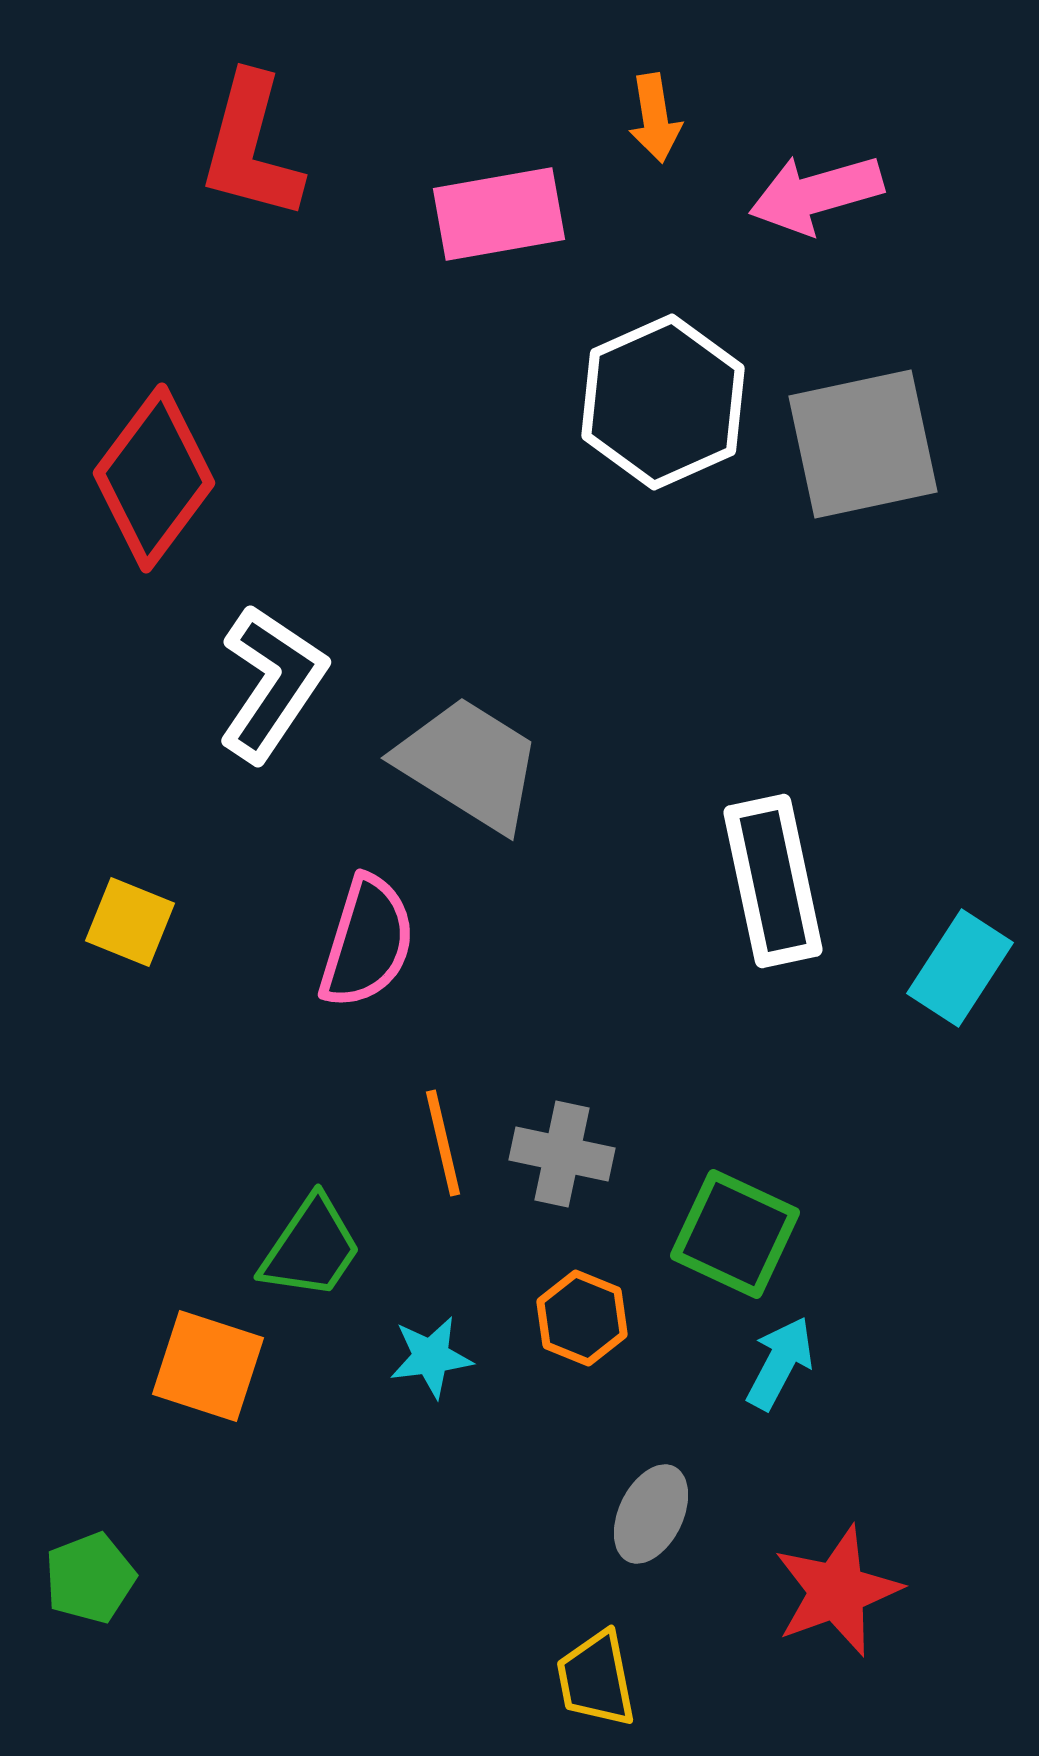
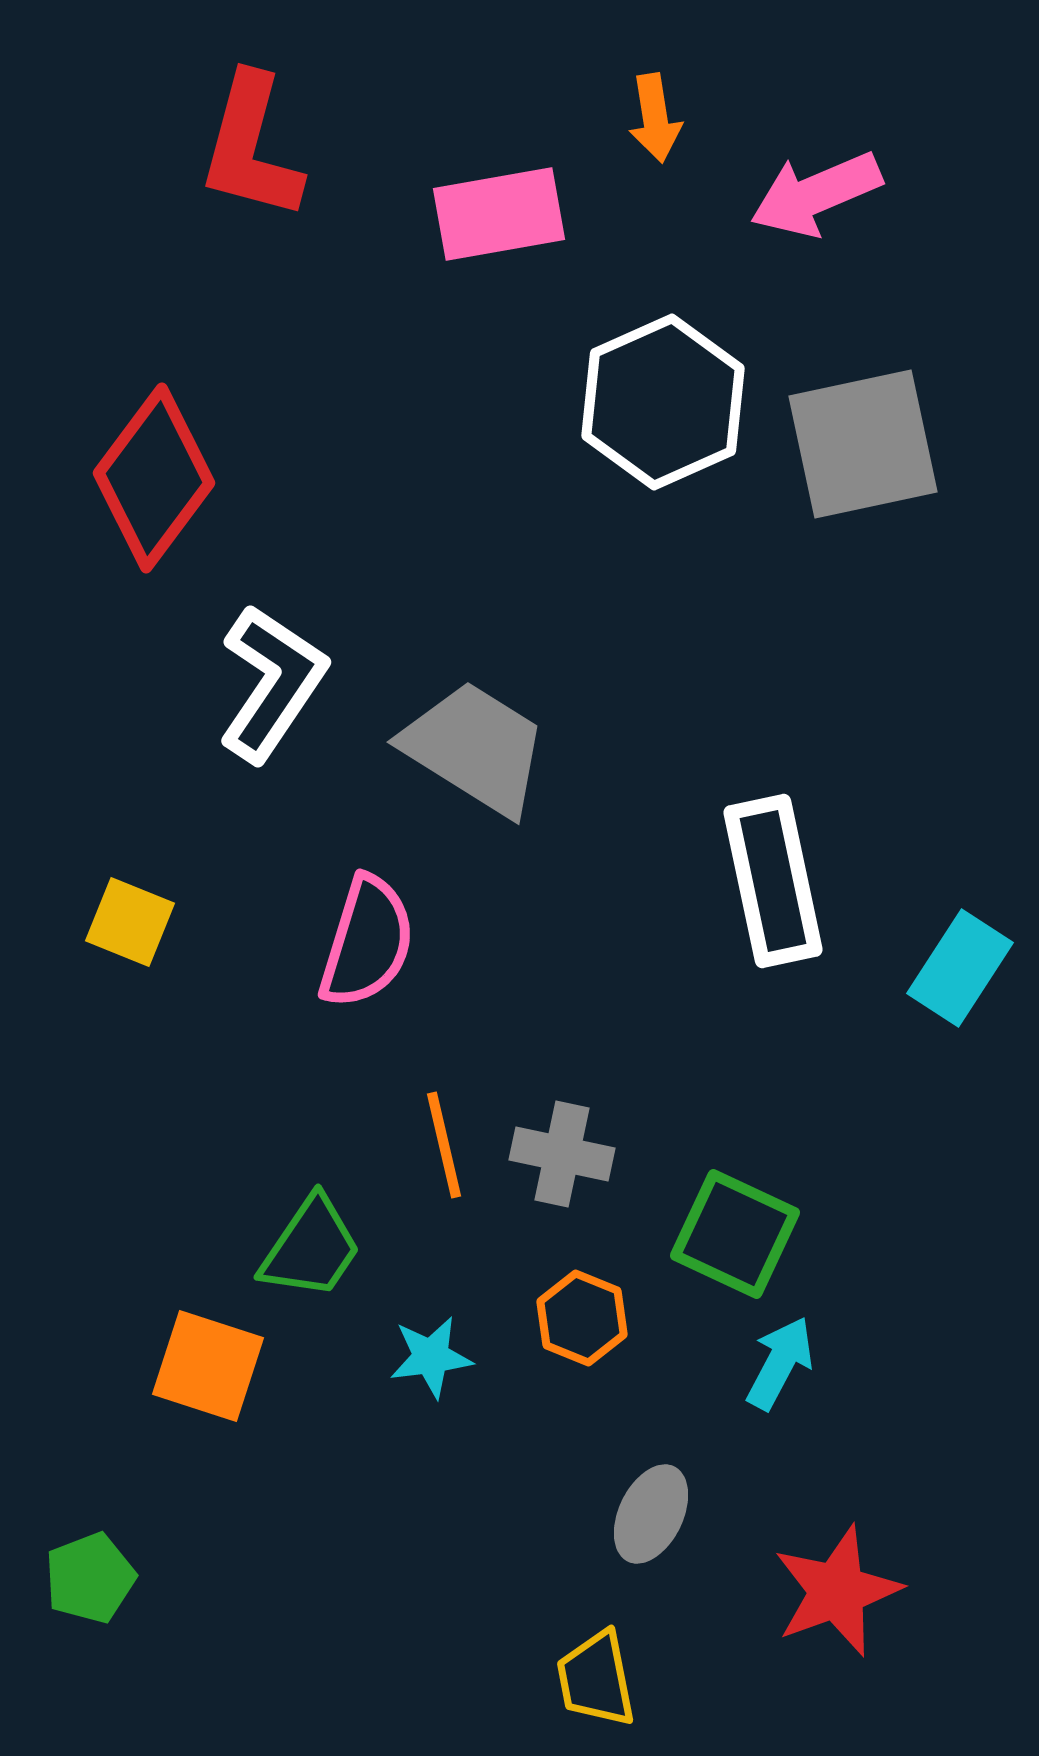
pink arrow: rotated 7 degrees counterclockwise
gray trapezoid: moved 6 px right, 16 px up
orange line: moved 1 px right, 2 px down
